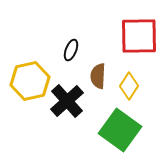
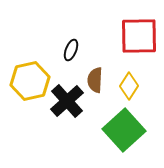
brown semicircle: moved 3 px left, 4 px down
green square: moved 4 px right; rotated 12 degrees clockwise
